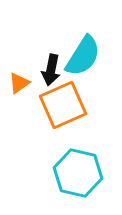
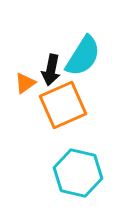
orange triangle: moved 6 px right
